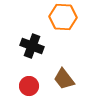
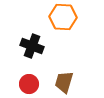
brown trapezoid: moved 3 px down; rotated 55 degrees clockwise
red circle: moved 2 px up
